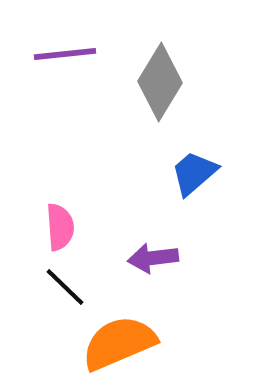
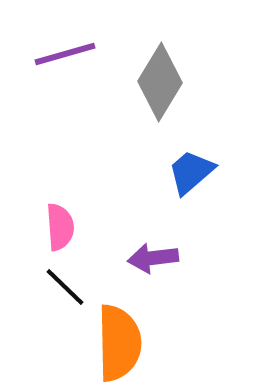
purple line: rotated 10 degrees counterclockwise
blue trapezoid: moved 3 px left, 1 px up
orange semicircle: rotated 112 degrees clockwise
